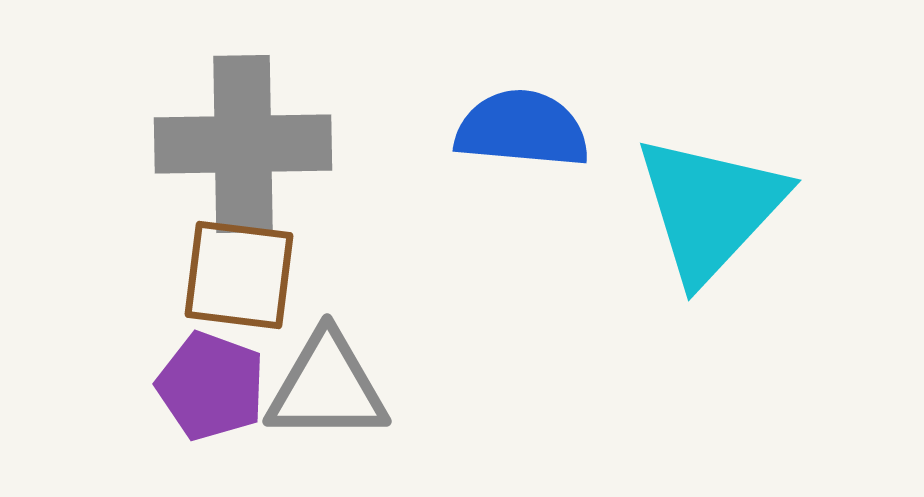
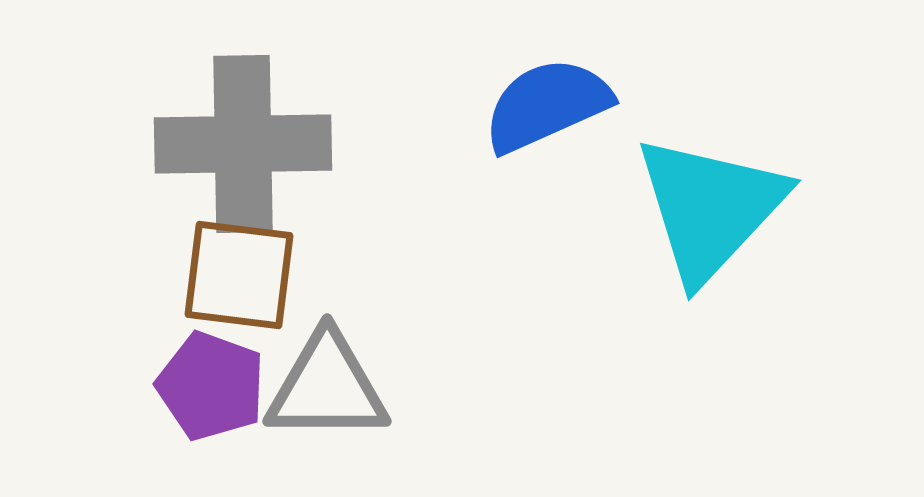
blue semicircle: moved 25 px right, 24 px up; rotated 29 degrees counterclockwise
